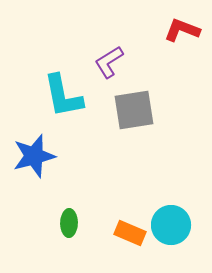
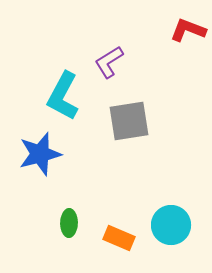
red L-shape: moved 6 px right
cyan L-shape: rotated 39 degrees clockwise
gray square: moved 5 px left, 11 px down
blue star: moved 6 px right, 2 px up
orange rectangle: moved 11 px left, 5 px down
